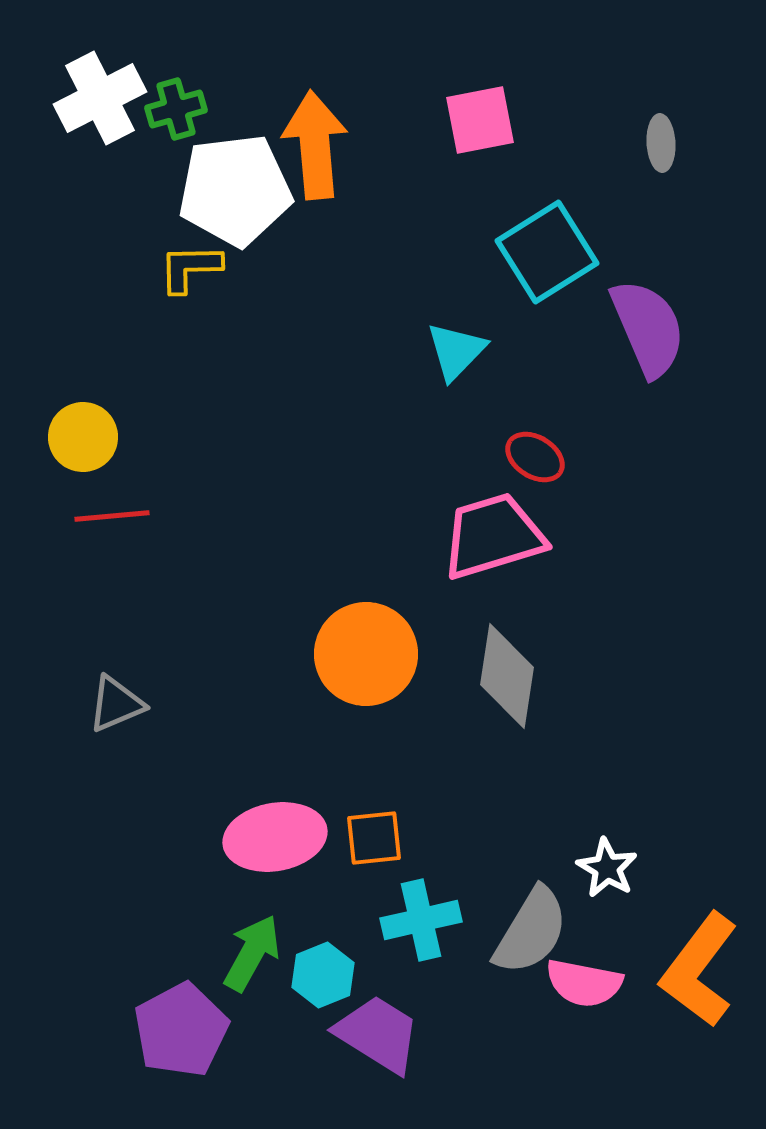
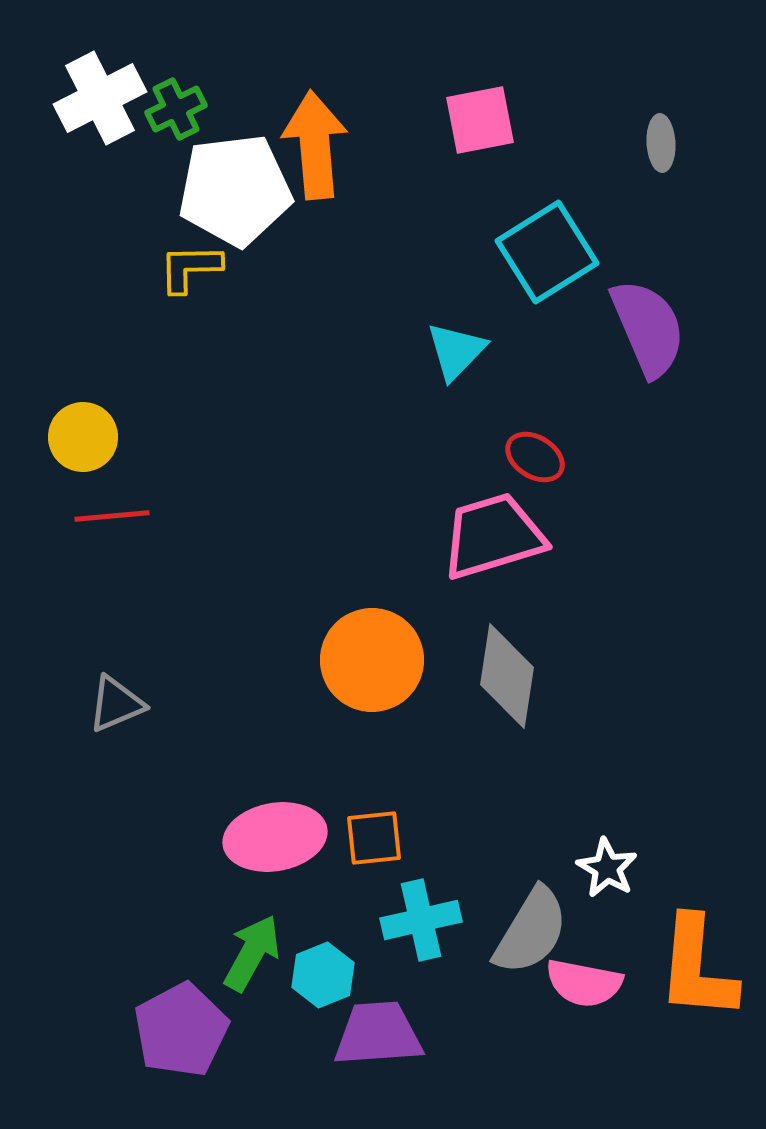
green cross: rotated 10 degrees counterclockwise
orange circle: moved 6 px right, 6 px down
orange L-shape: moved 2 px left, 2 px up; rotated 32 degrees counterclockwise
purple trapezoid: rotated 36 degrees counterclockwise
